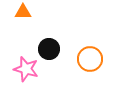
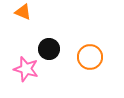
orange triangle: rotated 24 degrees clockwise
orange circle: moved 2 px up
